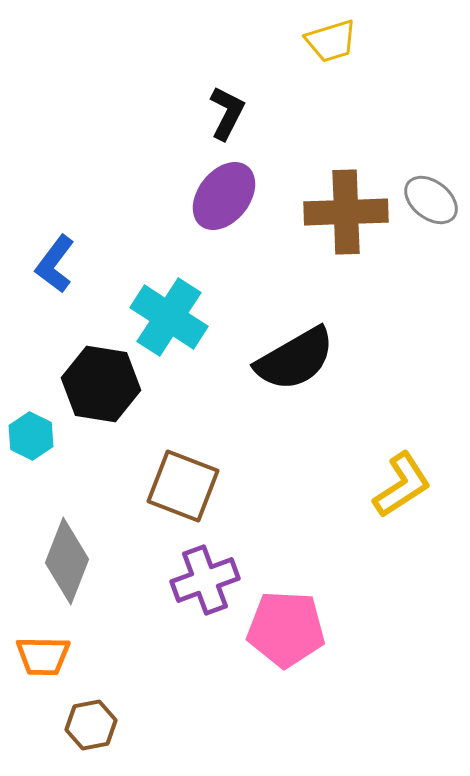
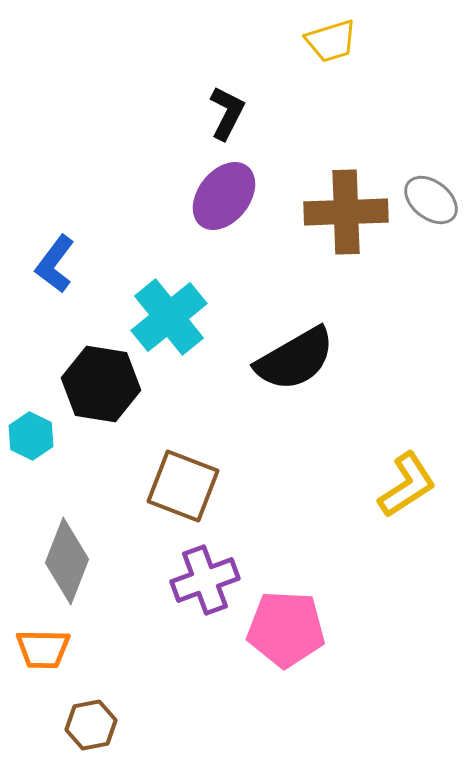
cyan cross: rotated 18 degrees clockwise
yellow L-shape: moved 5 px right
orange trapezoid: moved 7 px up
